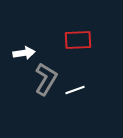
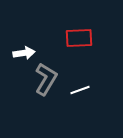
red rectangle: moved 1 px right, 2 px up
white line: moved 5 px right
